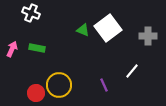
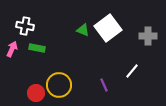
white cross: moved 6 px left, 13 px down; rotated 12 degrees counterclockwise
